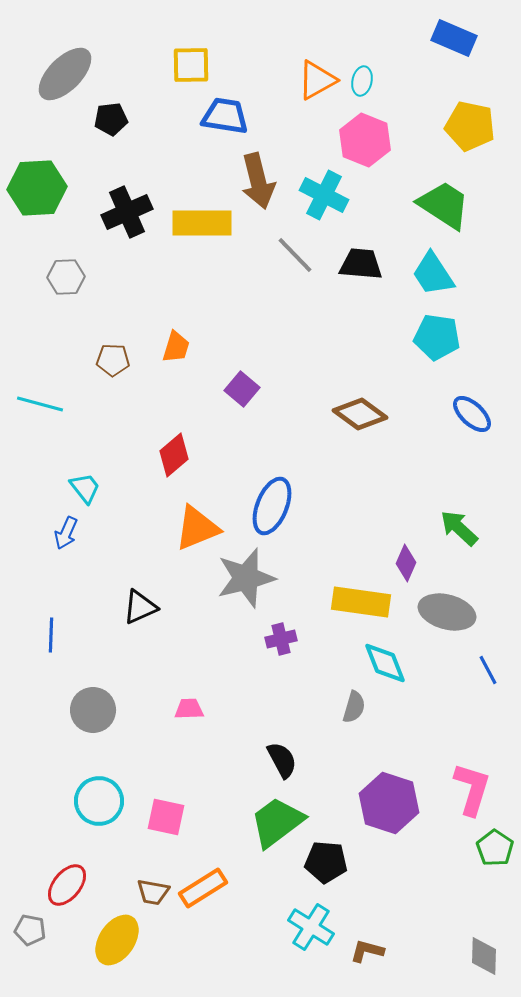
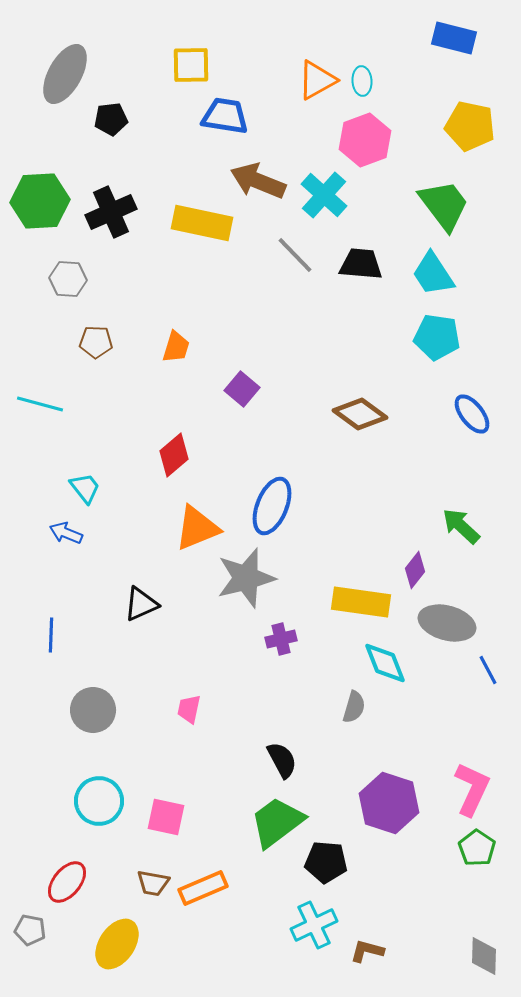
blue rectangle at (454, 38): rotated 9 degrees counterclockwise
gray ellipse at (65, 74): rotated 16 degrees counterclockwise
cyan ellipse at (362, 81): rotated 16 degrees counterclockwise
pink hexagon at (365, 140): rotated 18 degrees clockwise
brown arrow at (258, 181): rotated 126 degrees clockwise
green hexagon at (37, 188): moved 3 px right, 13 px down
cyan cross at (324, 195): rotated 15 degrees clockwise
green trapezoid at (444, 205): rotated 20 degrees clockwise
black cross at (127, 212): moved 16 px left
yellow rectangle at (202, 223): rotated 12 degrees clockwise
gray hexagon at (66, 277): moved 2 px right, 2 px down; rotated 6 degrees clockwise
brown pentagon at (113, 360): moved 17 px left, 18 px up
blue ellipse at (472, 414): rotated 9 degrees clockwise
green arrow at (459, 528): moved 2 px right, 2 px up
blue arrow at (66, 533): rotated 88 degrees clockwise
purple diamond at (406, 563): moved 9 px right, 7 px down; rotated 15 degrees clockwise
black triangle at (140, 607): moved 1 px right, 3 px up
gray ellipse at (447, 612): moved 11 px down
pink trapezoid at (189, 709): rotated 76 degrees counterclockwise
pink L-shape at (472, 789): rotated 8 degrees clockwise
green pentagon at (495, 848): moved 18 px left
red ellipse at (67, 885): moved 3 px up
orange rectangle at (203, 888): rotated 9 degrees clockwise
brown trapezoid at (153, 892): moved 9 px up
cyan cross at (311, 927): moved 3 px right, 2 px up; rotated 33 degrees clockwise
yellow ellipse at (117, 940): moved 4 px down
